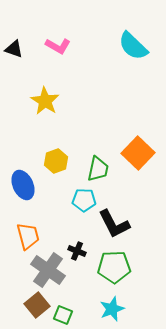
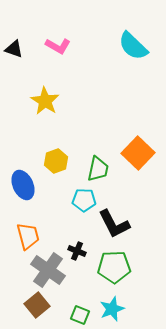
green square: moved 17 px right
